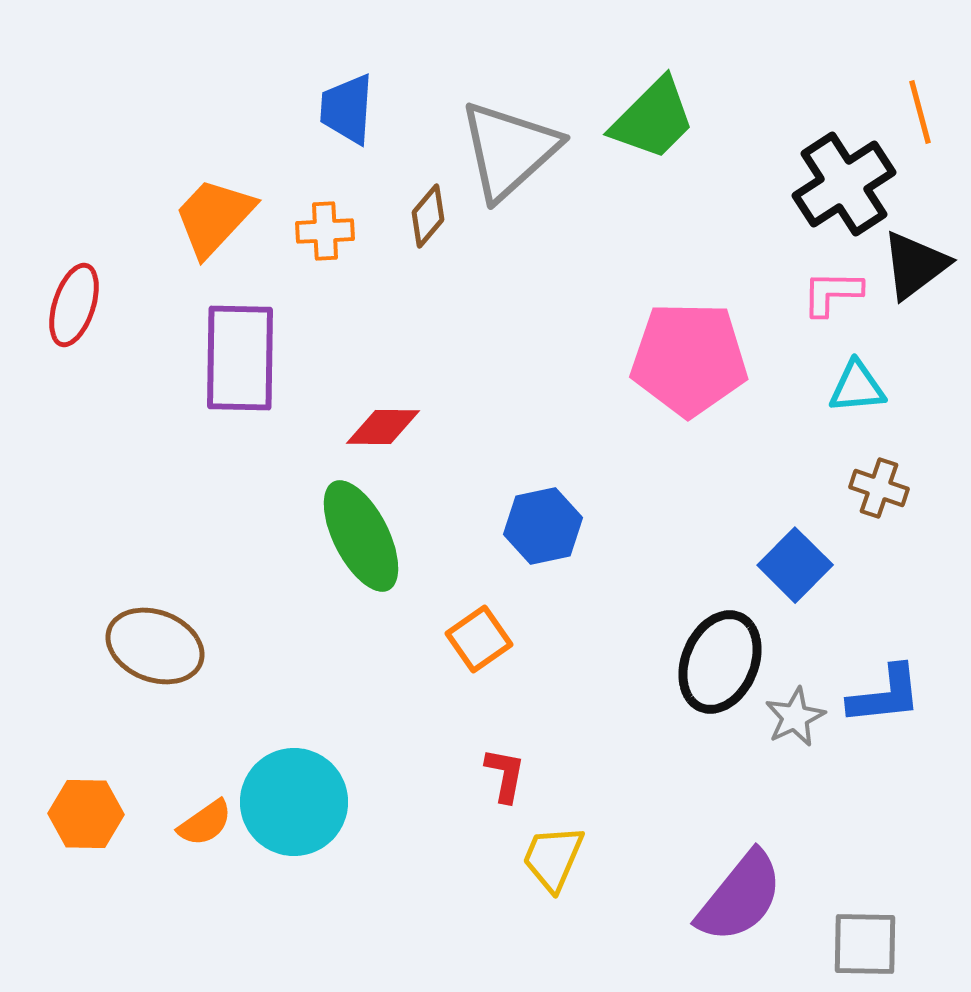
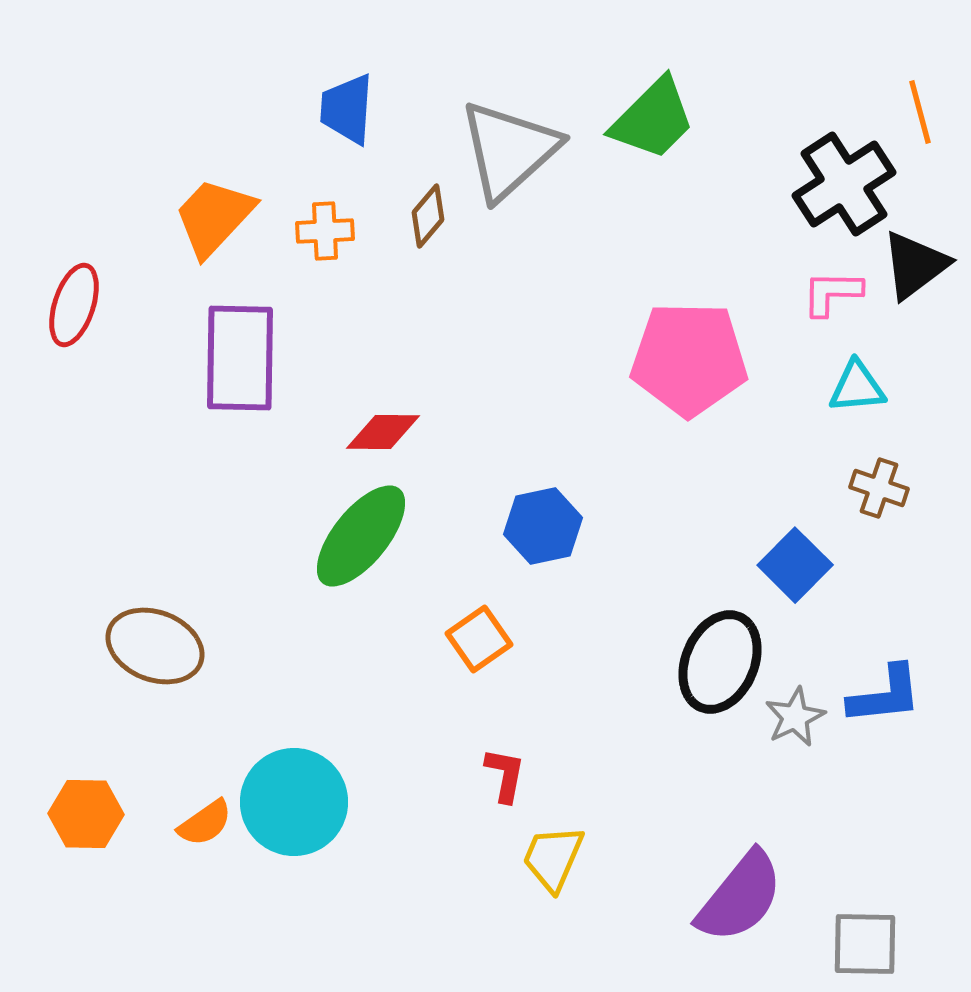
red diamond: moved 5 px down
green ellipse: rotated 66 degrees clockwise
